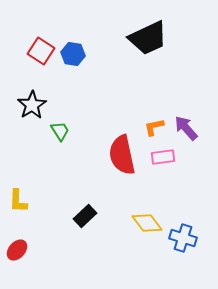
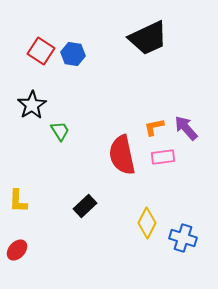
black rectangle: moved 10 px up
yellow diamond: rotated 64 degrees clockwise
